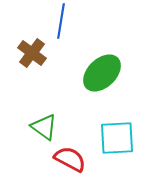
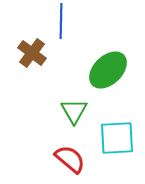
blue line: rotated 8 degrees counterclockwise
green ellipse: moved 6 px right, 3 px up
green triangle: moved 30 px right, 16 px up; rotated 24 degrees clockwise
red semicircle: rotated 12 degrees clockwise
